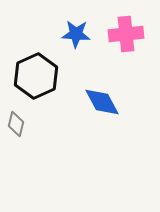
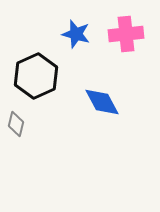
blue star: rotated 12 degrees clockwise
